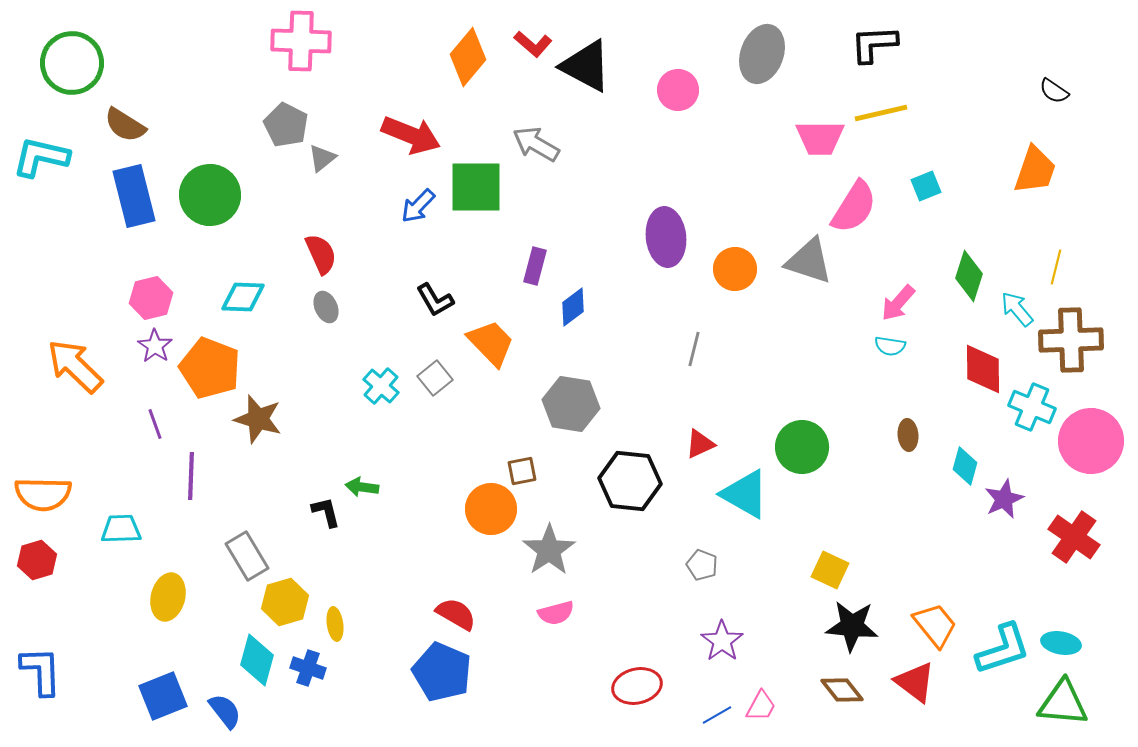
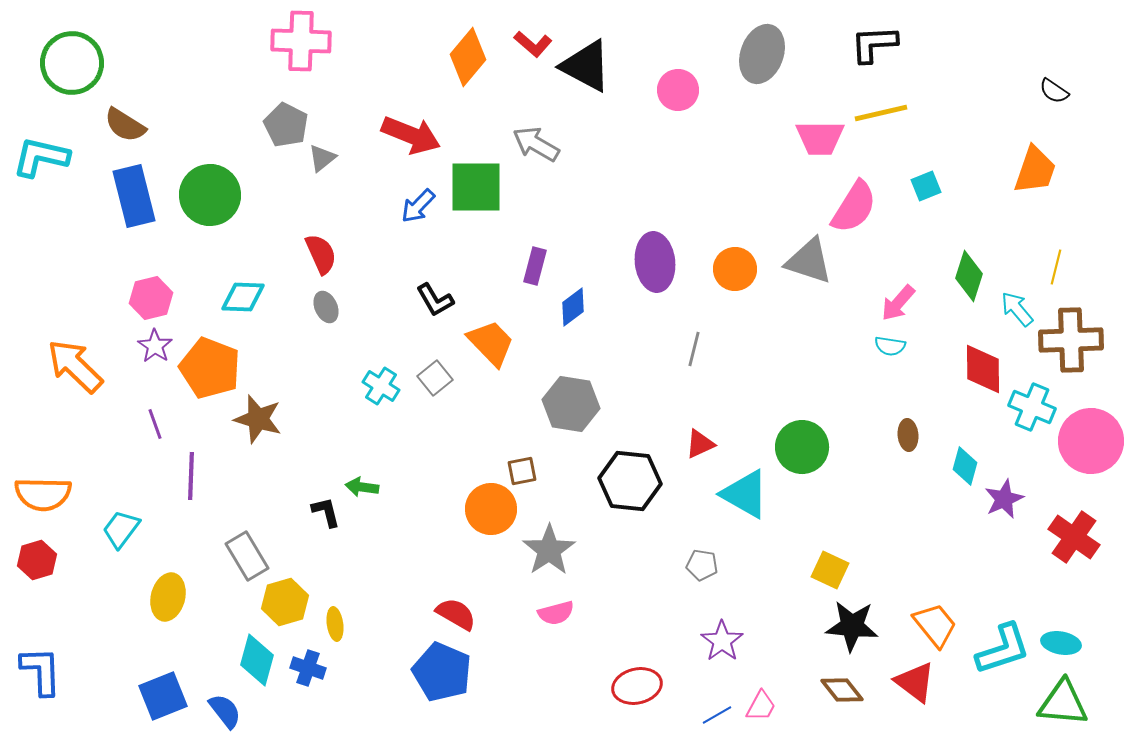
purple ellipse at (666, 237): moved 11 px left, 25 px down
cyan cross at (381, 386): rotated 9 degrees counterclockwise
cyan trapezoid at (121, 529): rotated 51 degrees counterclockwise
gray pentagon at (702, 565): rotated 12 degrees counterclockwise
